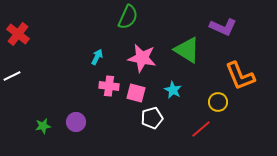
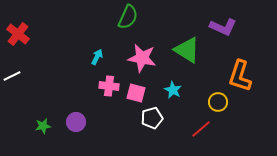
orange L-shape: rotated 40 degrees clockwise
